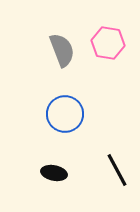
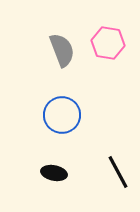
blue circle: moved 3 px left, 1 px down
black line: moved 1 px right, 2 px down
